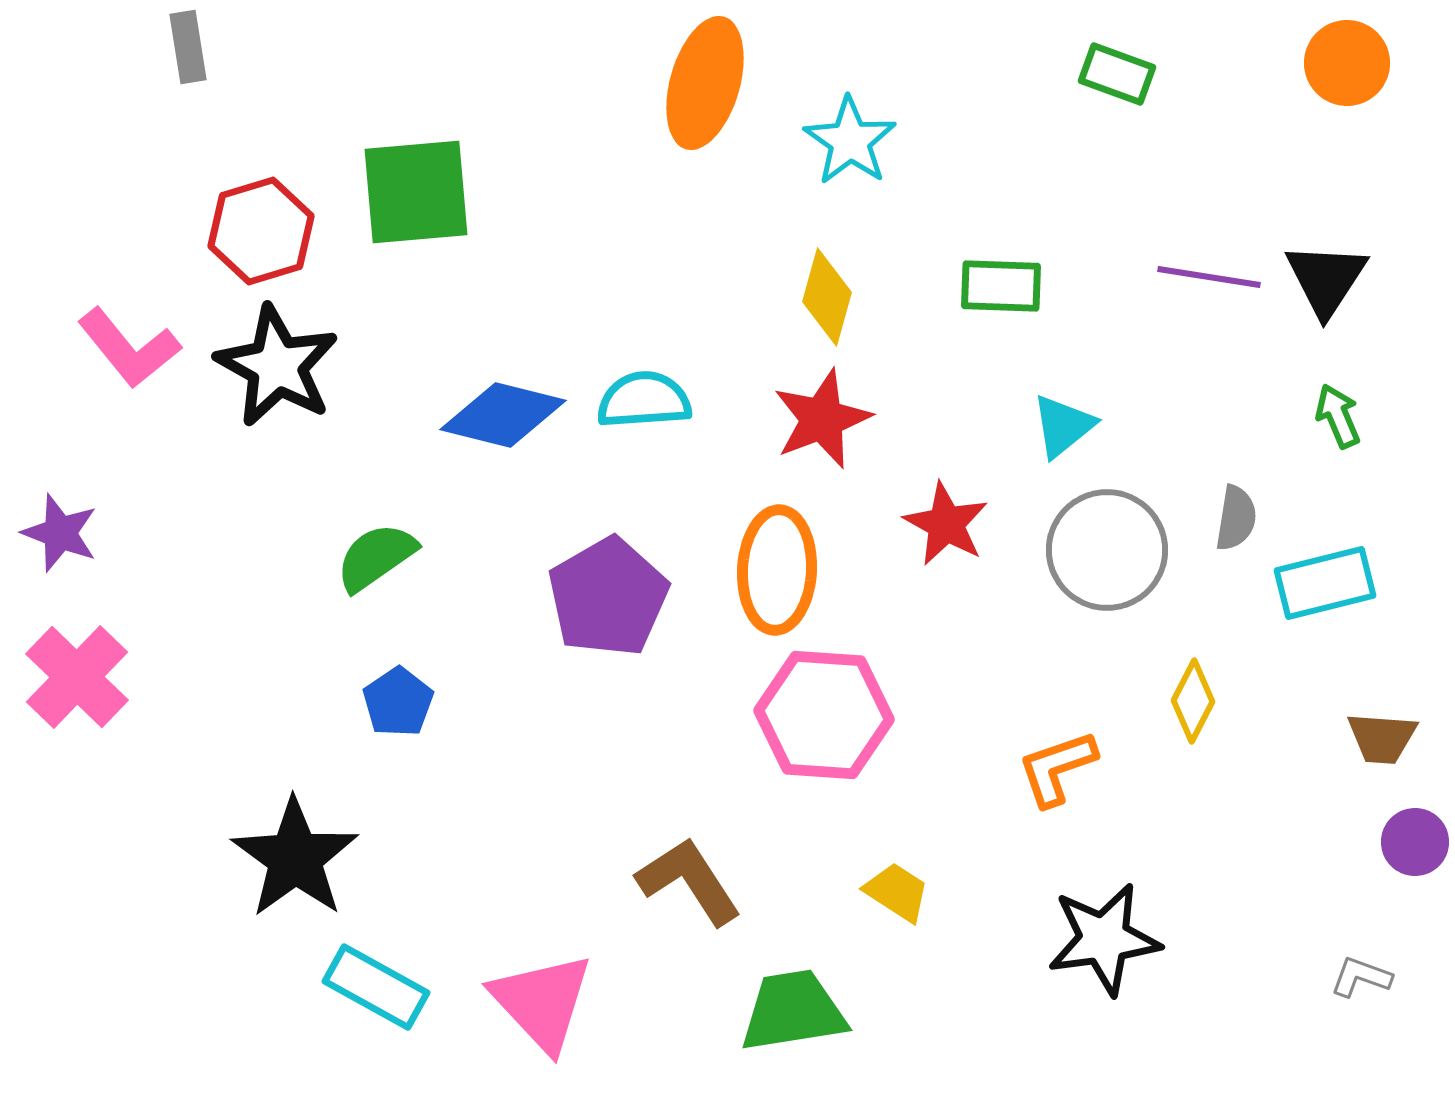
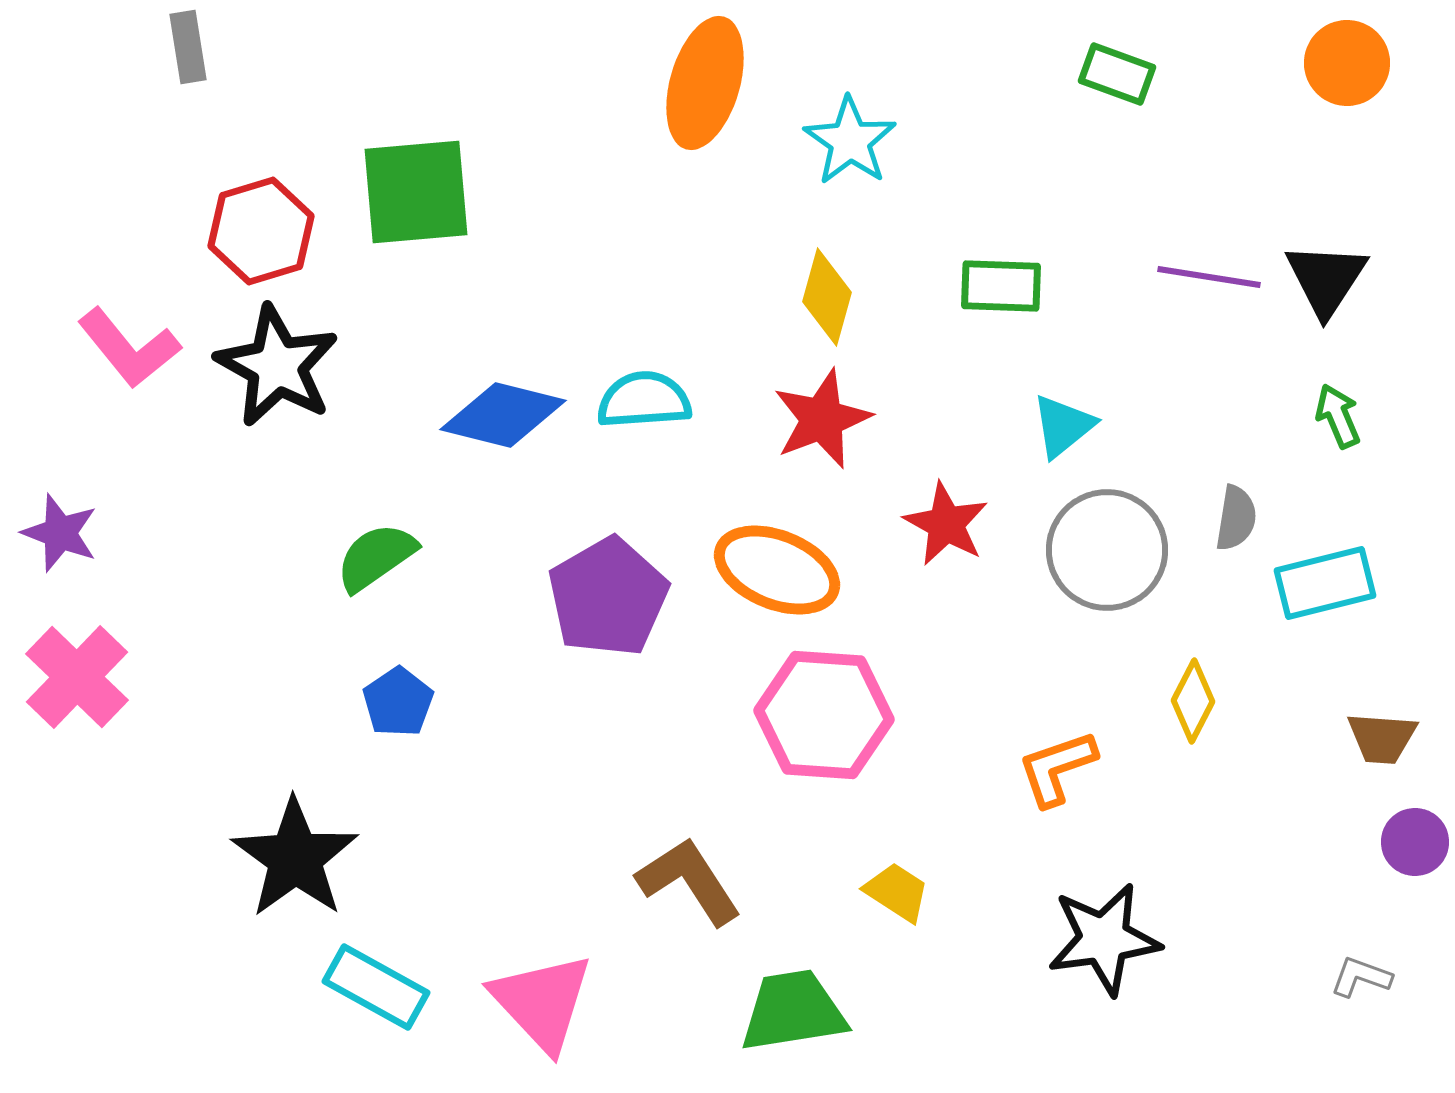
orange ellipse at (777, 570): rotated 71 degrees counterclockwise
